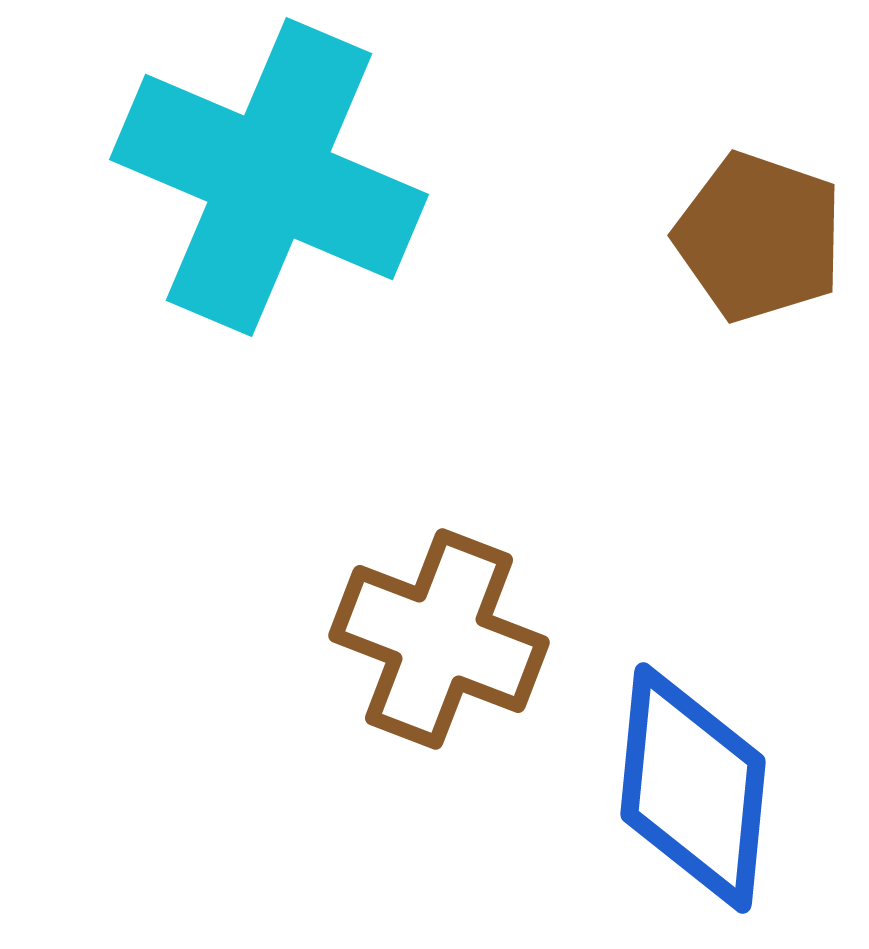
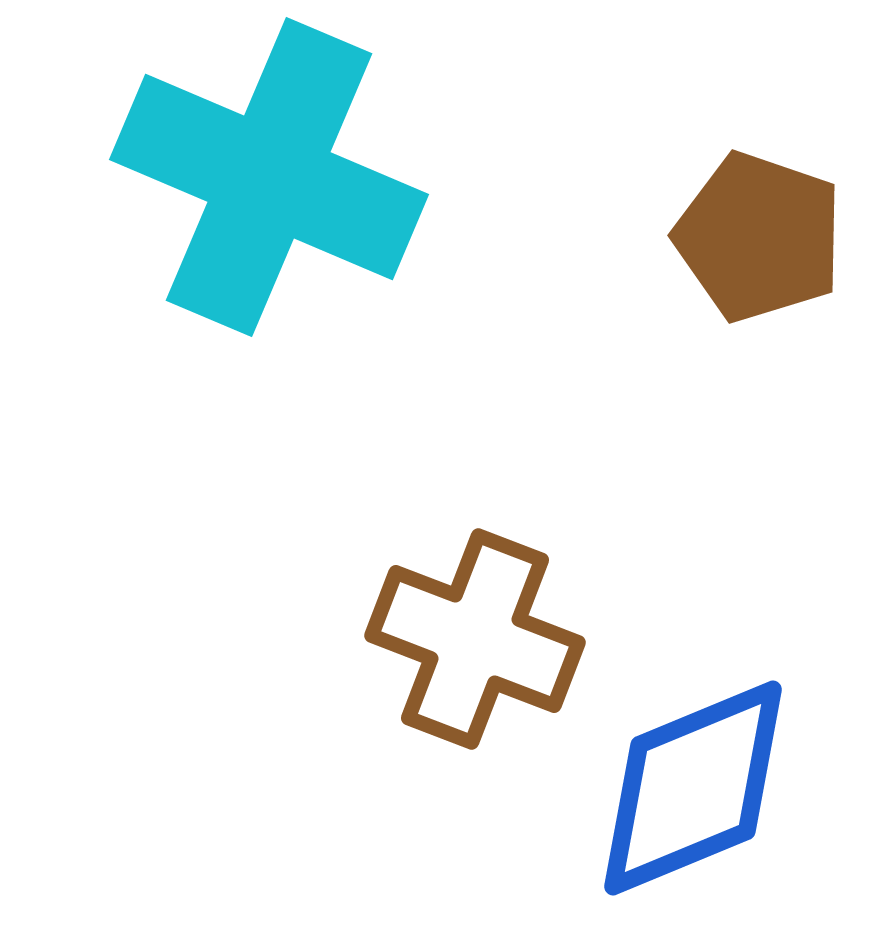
brown cross: moved 36 px right
blue diamond: rotated 62 degrees clockwise
